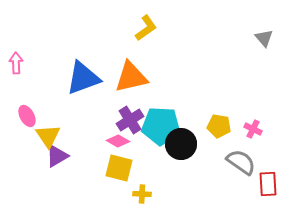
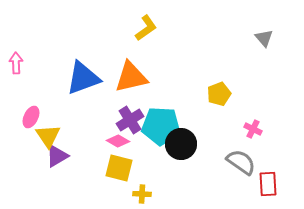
pink ellipse: moved 4 px right, 1 px down; rotated 55 degrees clockwise
yellow pentagon: moved 32 px up; rotated 30 degrees counterclockwise
